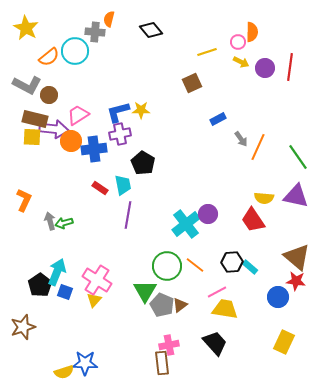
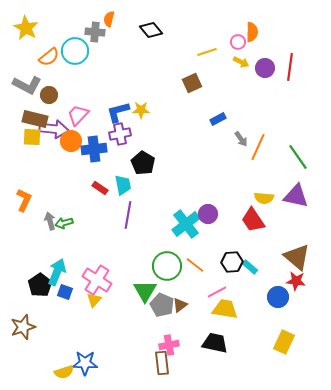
pink trapezoid at (78, 115): rotated 15 degrees counterclockwise
black trapezoid at (215, 343): rotated 36 degrees counterclockwise
